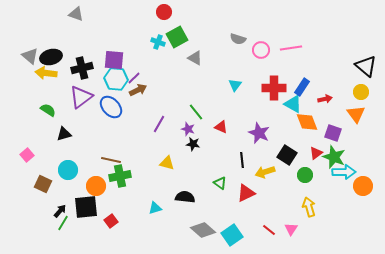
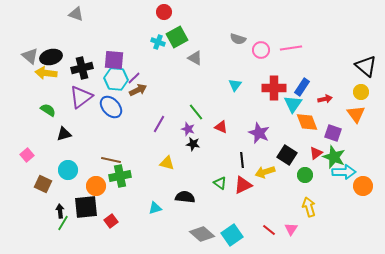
cyan triangle at (293, 104): rotated 36 degrees clockwise
red triangle at (246, 193): moved 3 px left, 8 px up
black arrow at (60, 211): rotated 48 degrees counterclockwise
gray diamond at (203, 230): moved 1 px left, 4 px down
